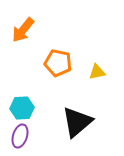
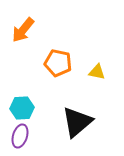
yellow triangle: rotated 24 degrees clockwise
